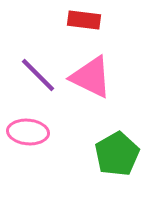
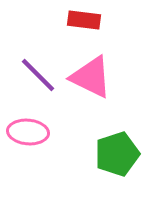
green pentagon: rotated 12 degrees clockwise
